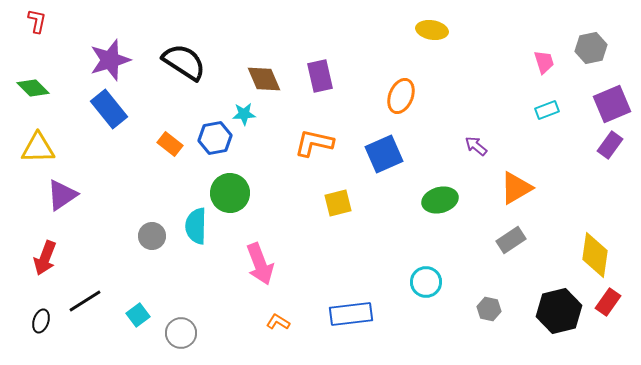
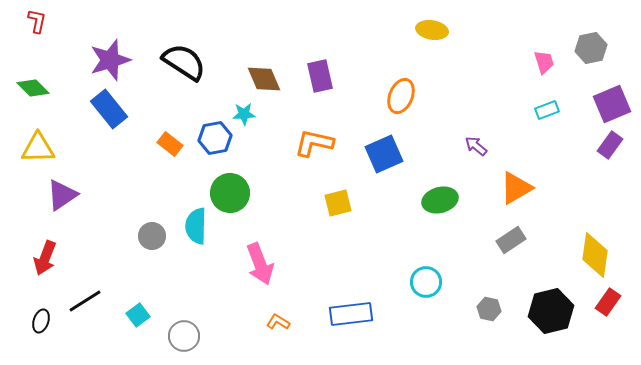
black hexagon at (559, 311): moved 8 px left
gray circle at (181, 333): moved 3 px right, 3 px down
